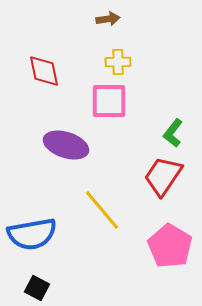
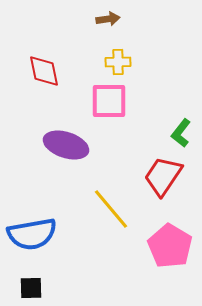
green L-shape: moved 8 px right
yellow line: moved 9 px right, 1 px up
black square: moved 6 px left; rotated 30 degrees counterclockwise
